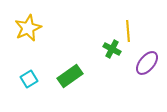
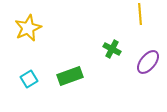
yellow line: moved 12 px right, 17 px up
purple ellipse: moved 1 px right, 1 px up
green rectangle: rotated 15 degrees clockwise
